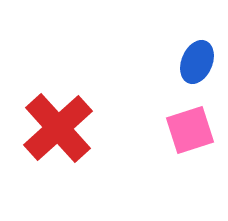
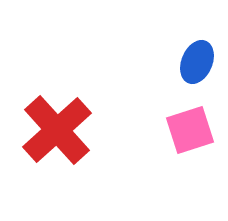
red cross: moved 1 px left, 2 px down
